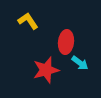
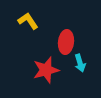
cyan arrow: rotated 36 degrees clockwise
